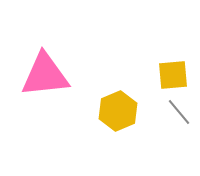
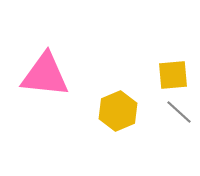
pink triangle: rotated 12 degrees clockwise
gray line: rotated 8 degrees counterclockwise
